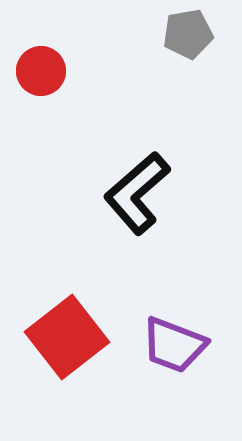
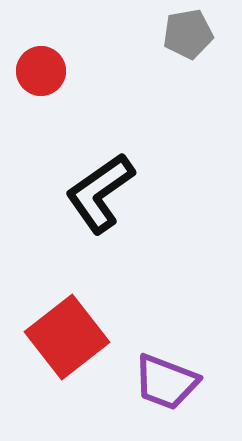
black L-shape: moved 37 px left; rotated 6 degrees clockwise
purple trapezoid: moved 8 px left, 37 px down
